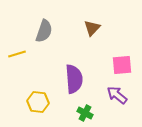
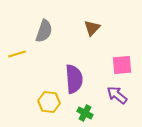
yellow hexagon: moved 11 px right
